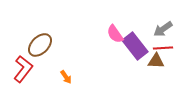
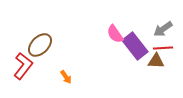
red L-shape: moved 3 px up
